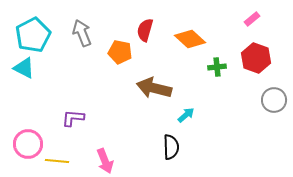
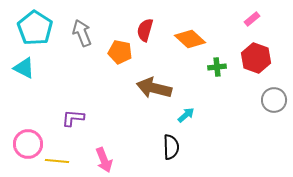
cyan pentagon: moved 2 px right, 7 px up; rotated 12 degrees counterclockwise
pink arrow: moved 1 px left, 1 px up
